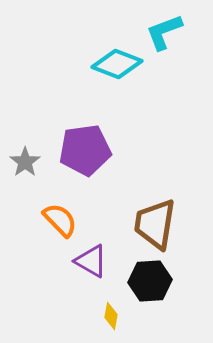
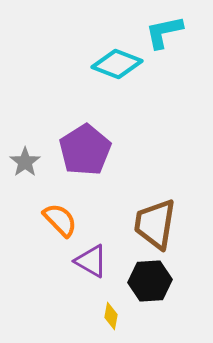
cyan L-shape: rotated 9 degrees clockwise
purple pentagon: rotated 24 degrees counterclockwise
